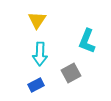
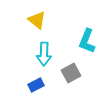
yellow triangle: rotated 24 degrees counterclockwise
cyan arrow: moved 4 px right
